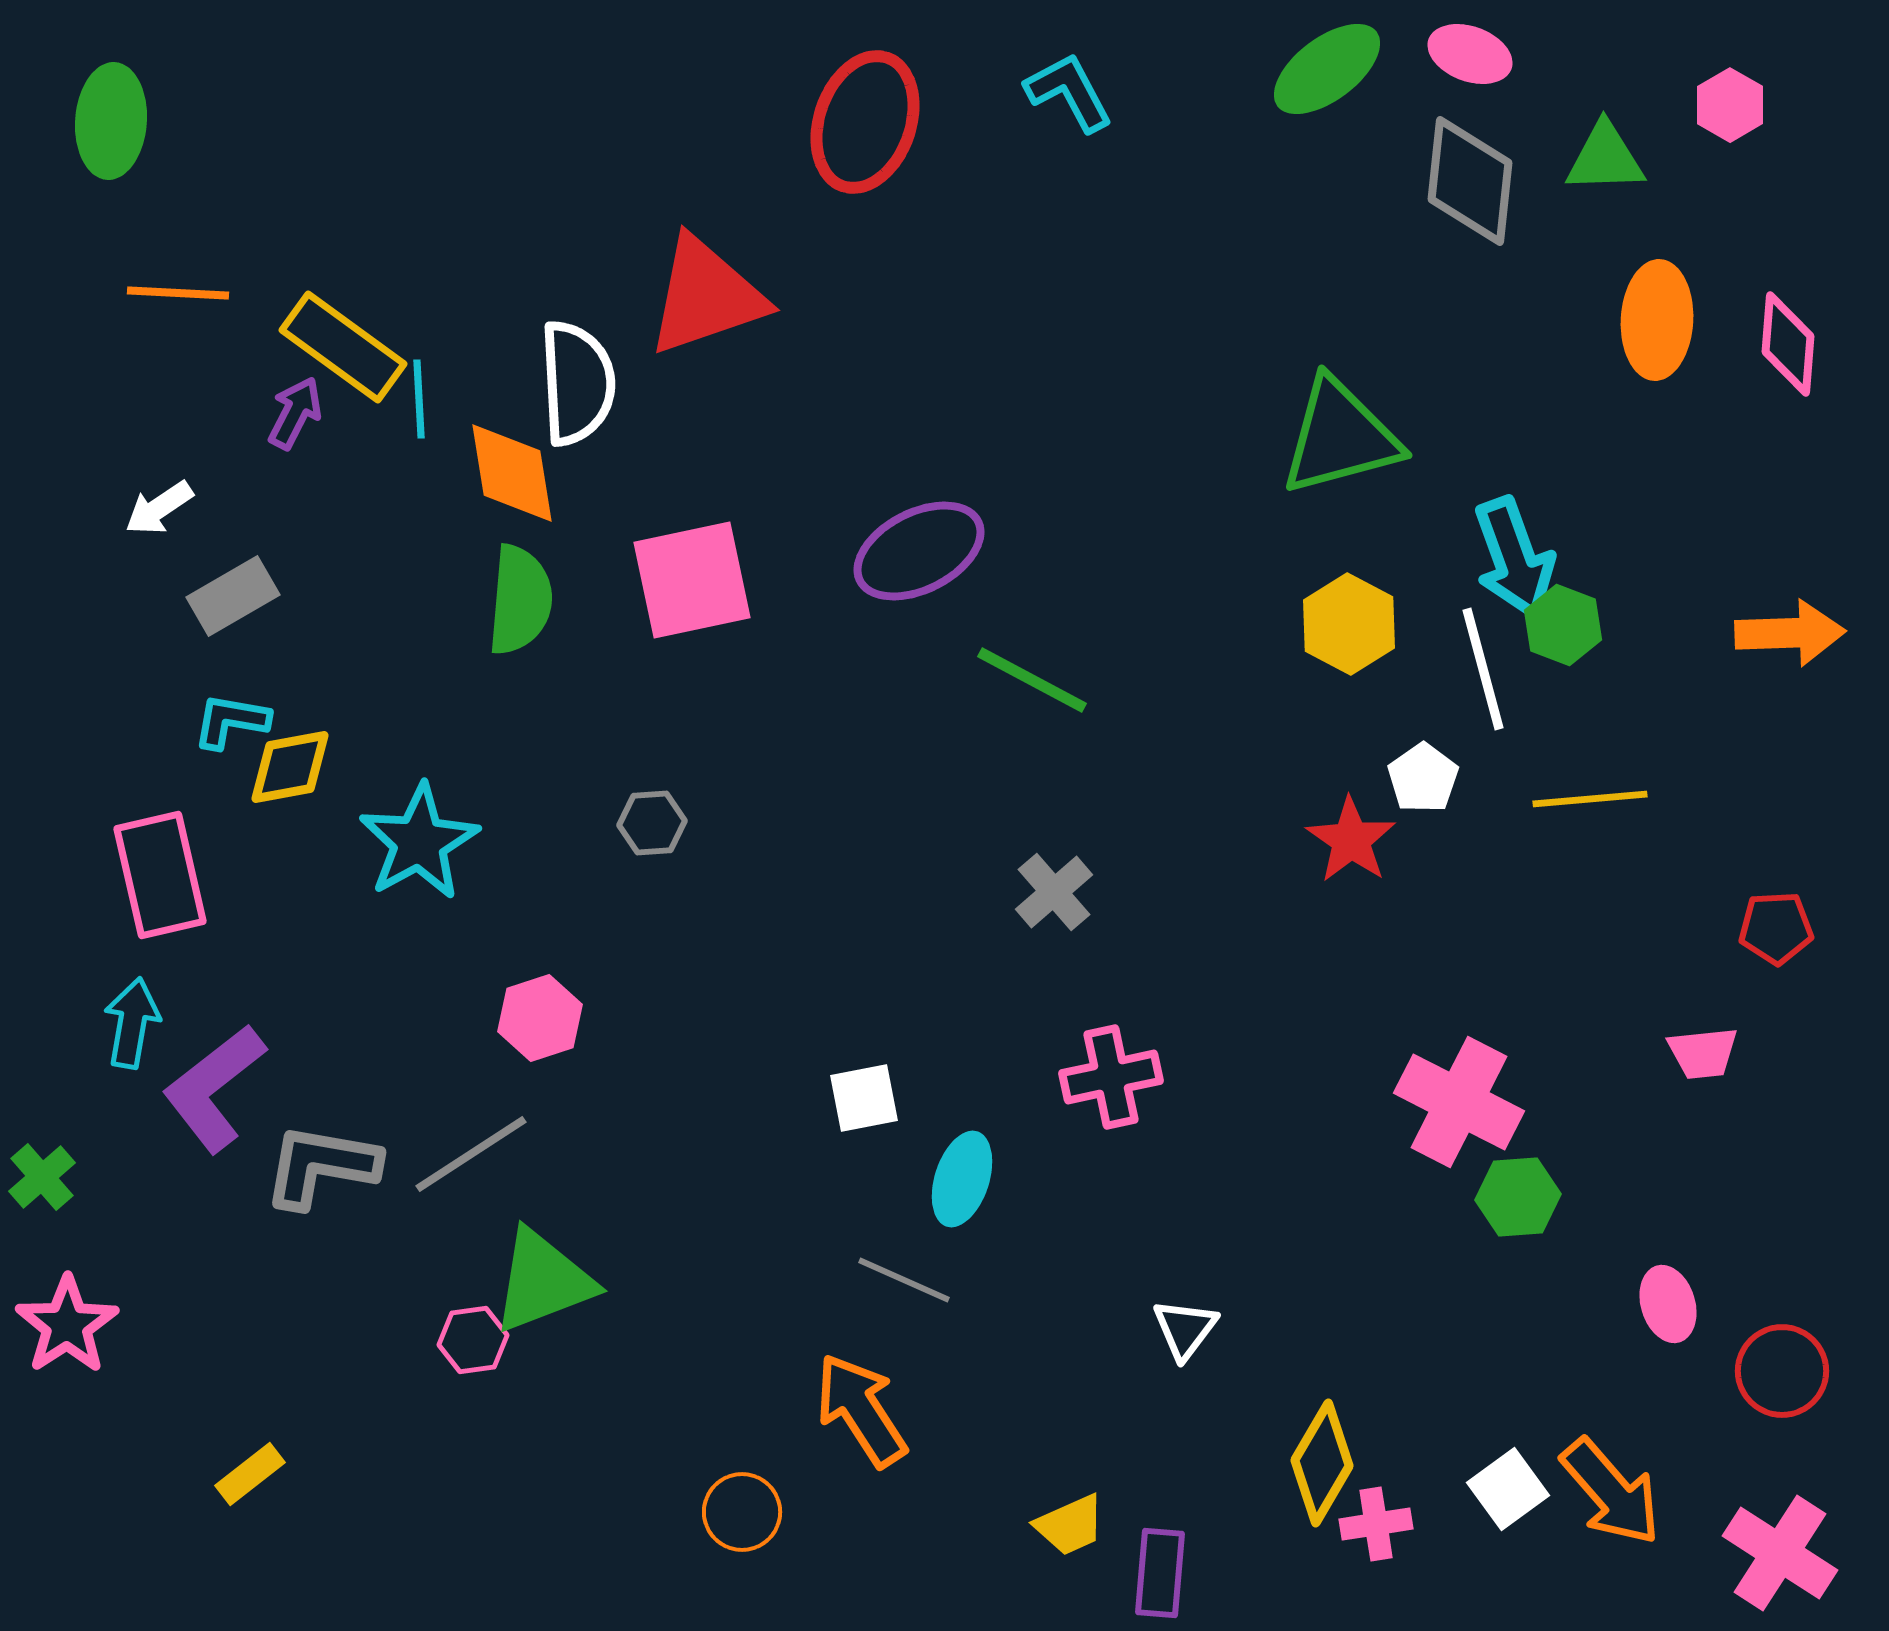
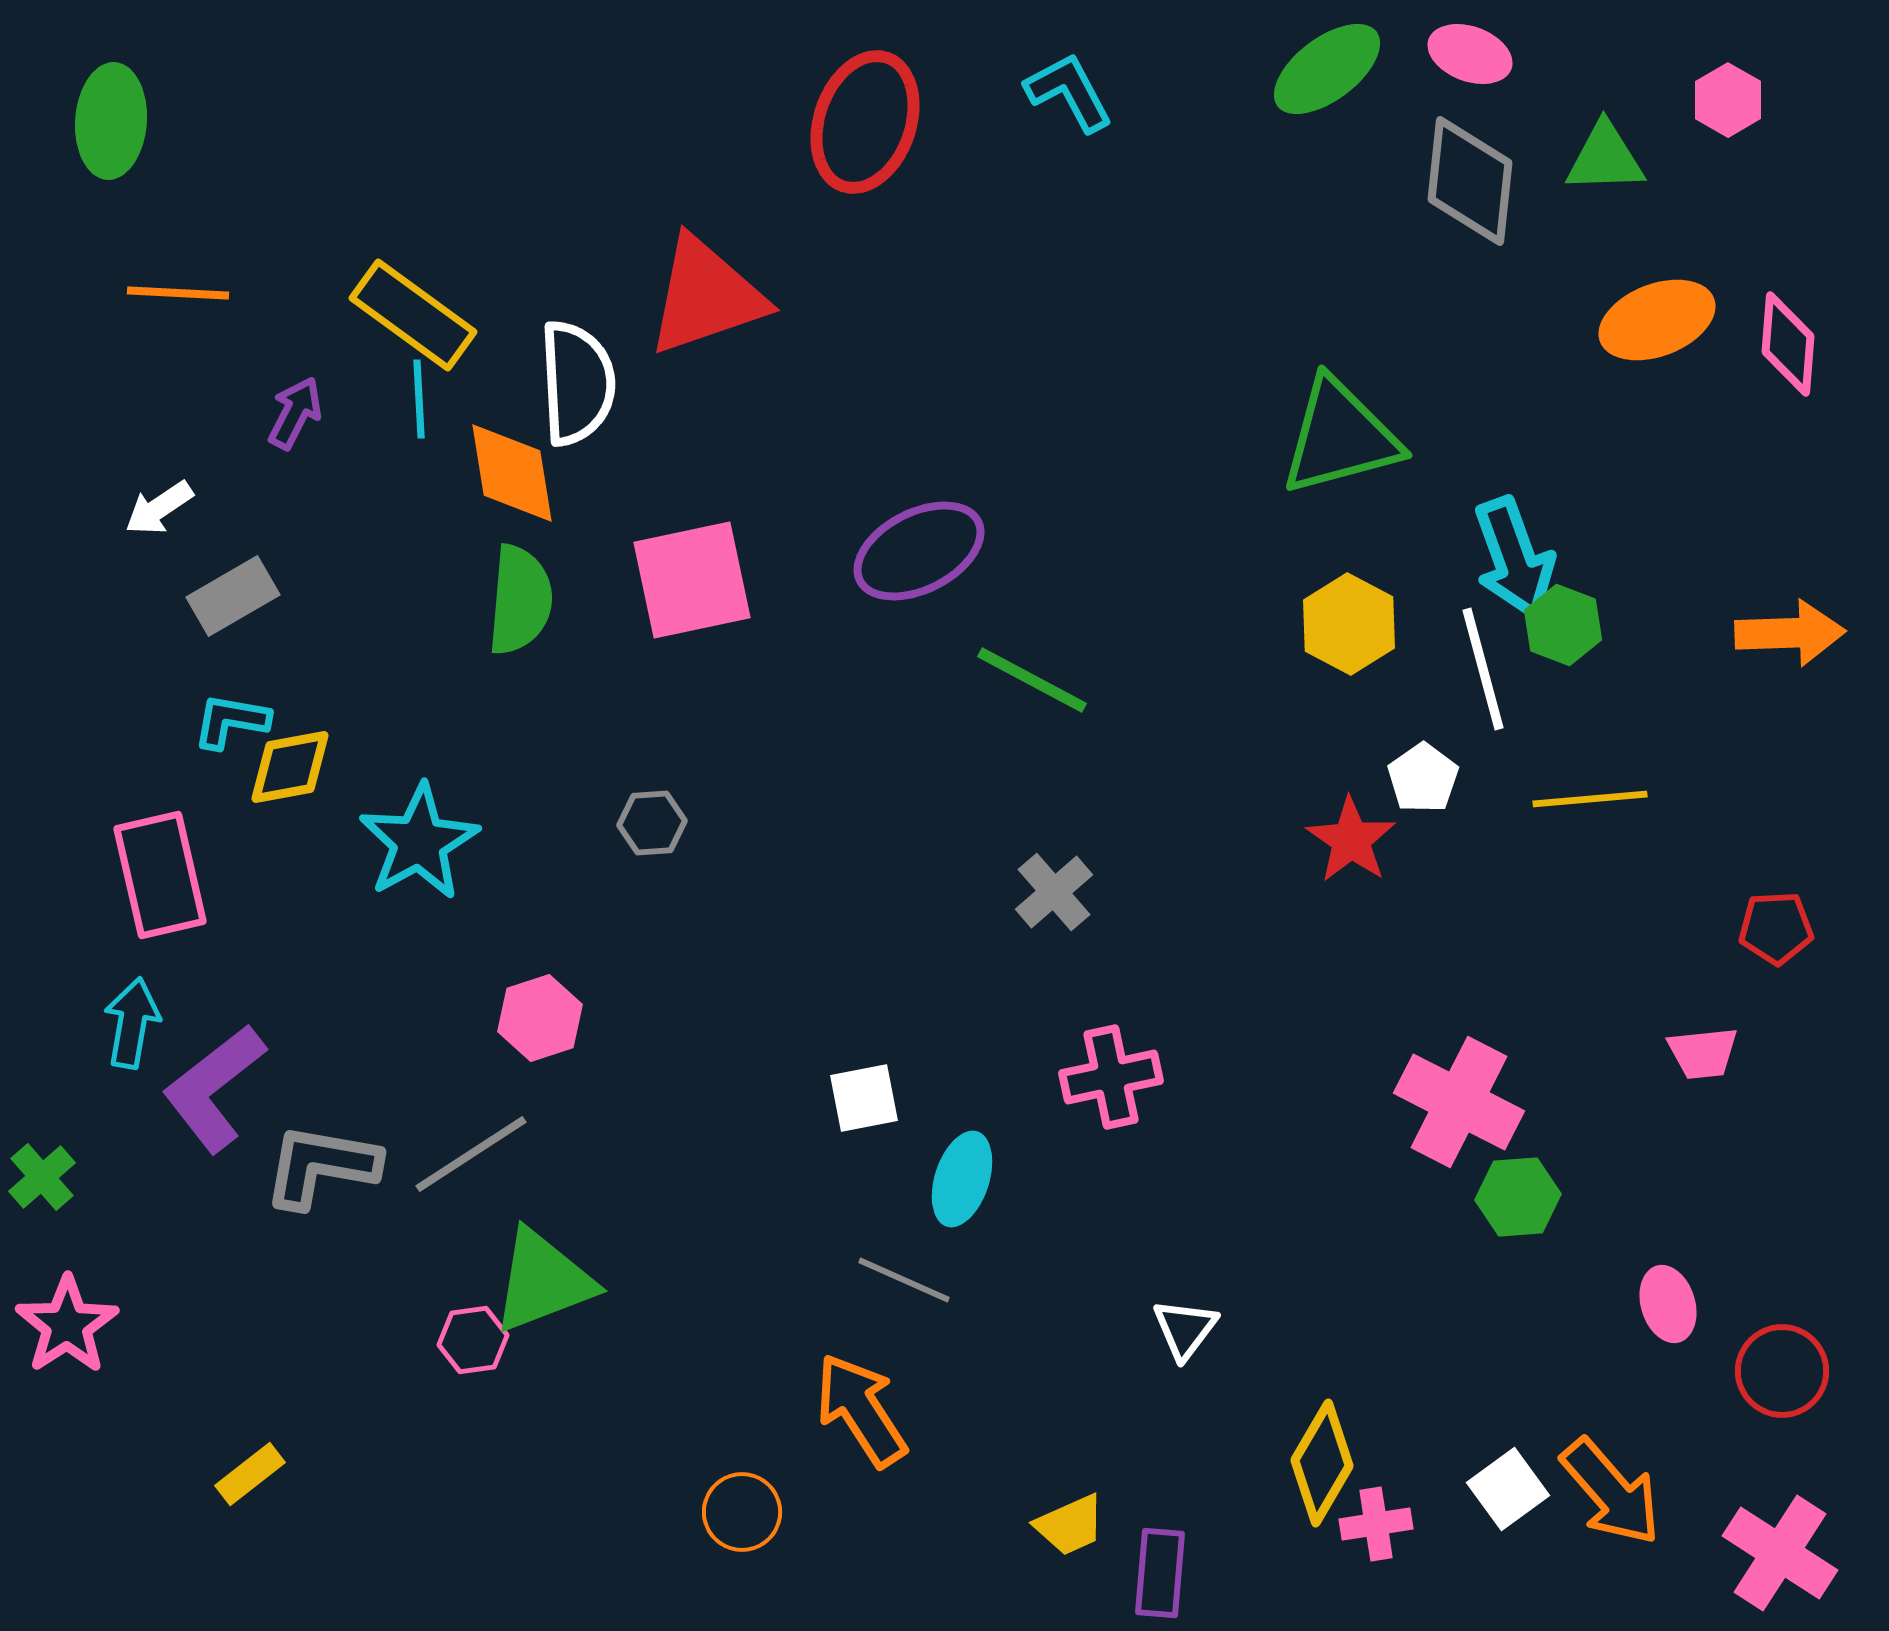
pink hexagon at (1730, 105): moved 2 px left, 5 px up
orange ellipse at (1657, 320): rotated 66 degrees clockwise
yellow rectangle at (343, 347): moved 70 px right, 32 px up
